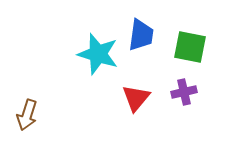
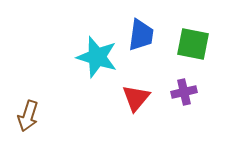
green square: moved 3 px right, 3 px up
cyan star: moved 1 px left, 3 px down
brown arrow: moved 1 px right, 1 px down
